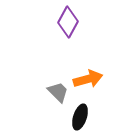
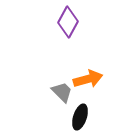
gray trapezoid: moved 4 px right
